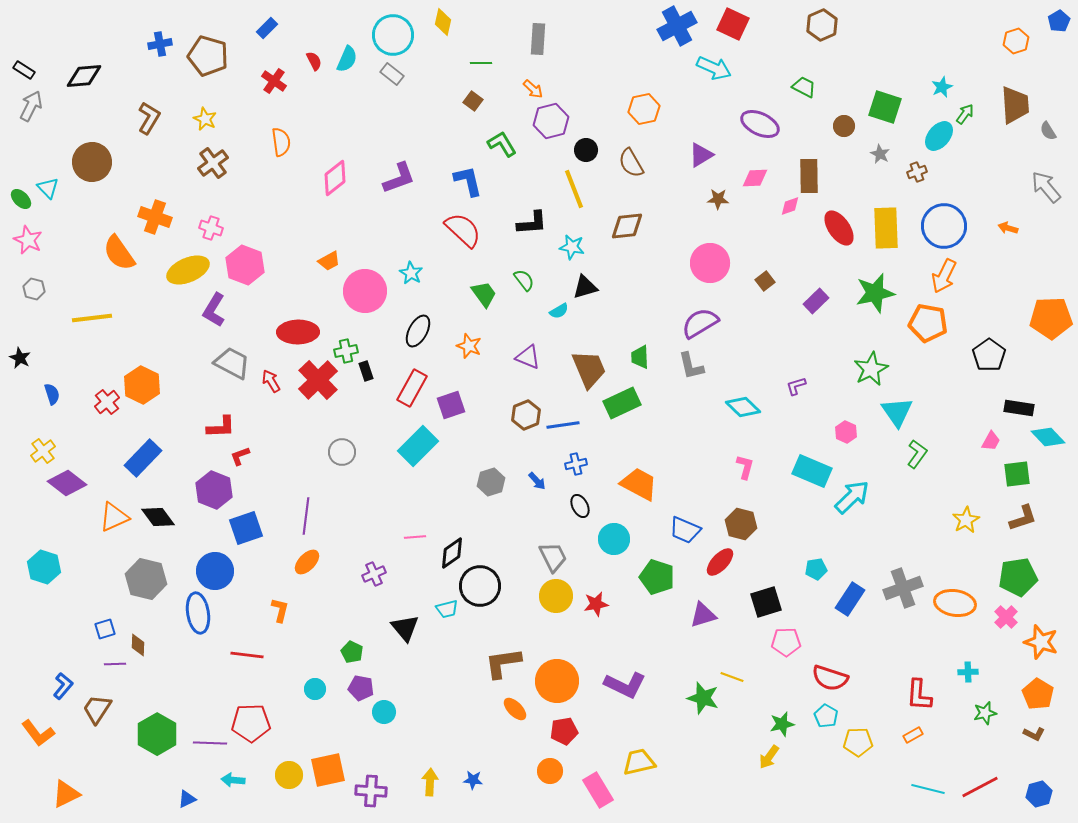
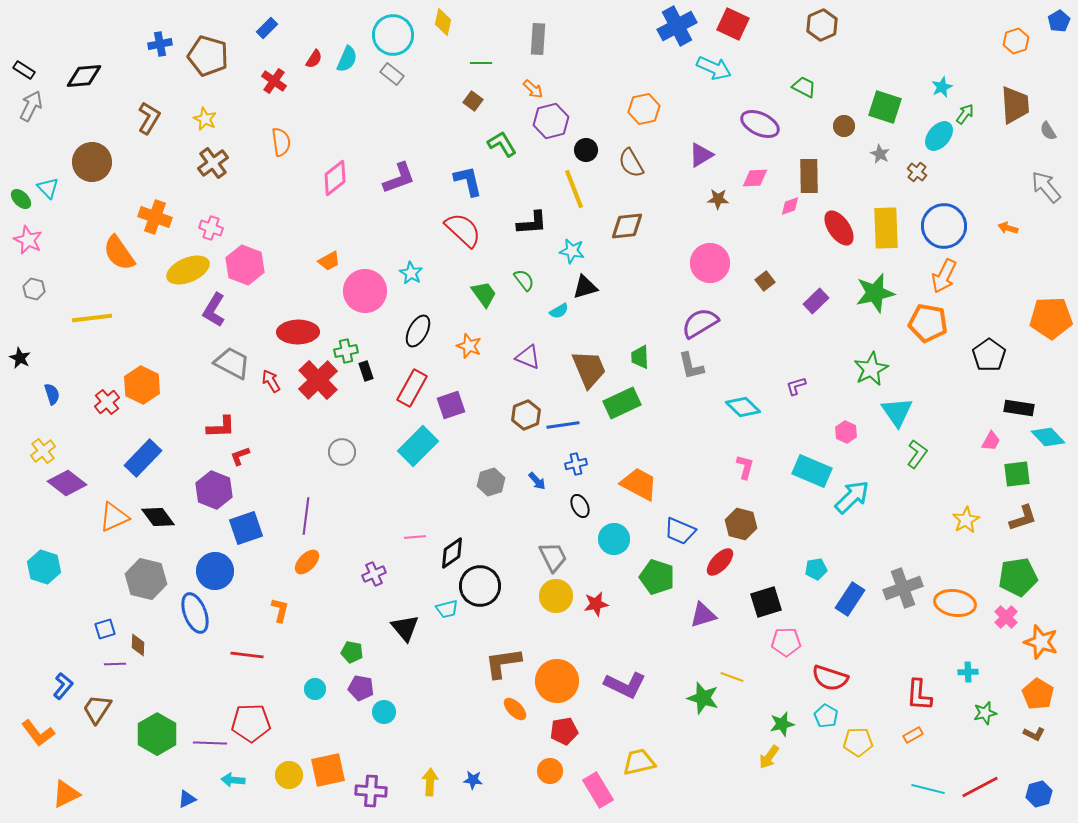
red semicircle at (314, 61): moved 2 px up; rotated 60 degrees clockwise
brown cross at (917, 172): rotated 30 degrees counterclockwise
cyan star at (572, 247): moved 4 px down
blue trapezoid at (685, 530): moved 5 px left, 1 px down
blue ellipse at (198, 613): moved 3 px left; rotated 12 degrees counterclockwise
green pentagon at (352, 652): rotated 15 degrees counterclockwise
